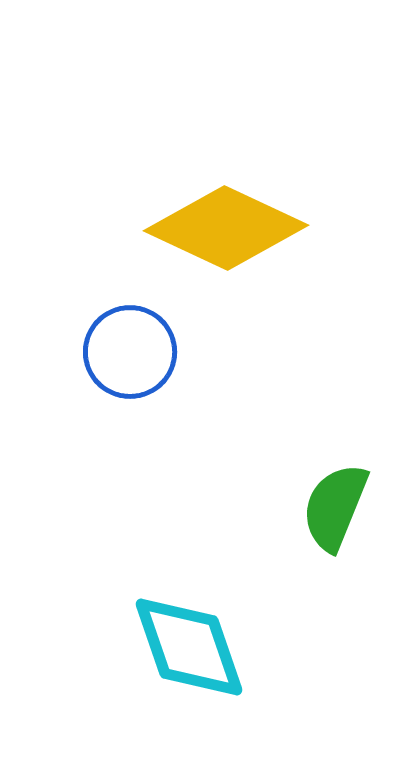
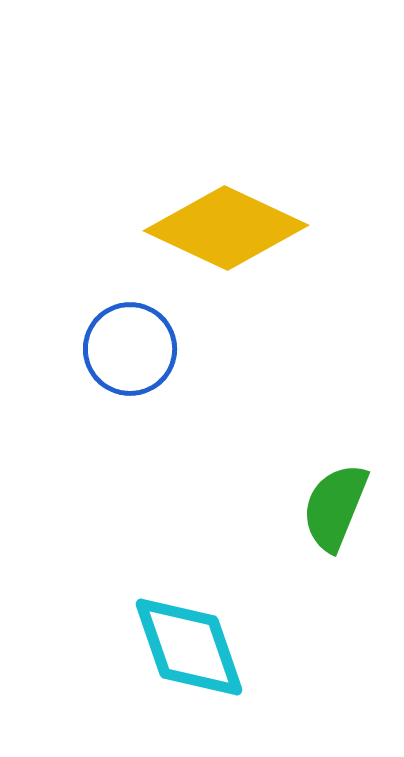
blue circle: moved 3 px up
